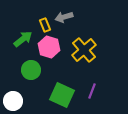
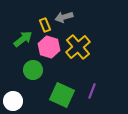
yellow cross: moved 6 px left, 3 px up
green circle: moved 2 px right
